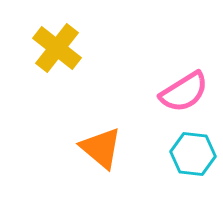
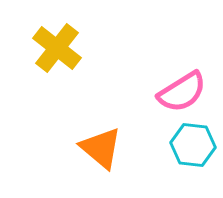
pink semicircle: moved 2 px left
cyan hexagon: moved 9 px up
